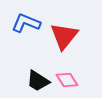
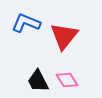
black trapezoid: rotated 30 degrees clockwise
